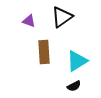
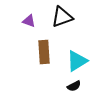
black triangle: rotated 15 degrees clockwise
